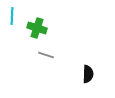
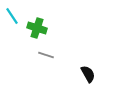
cyan line: rotated 36 degrees counterclockwise
black semicircle: rotated 30 degrees counterclockwise
